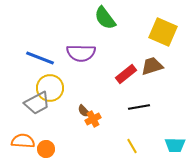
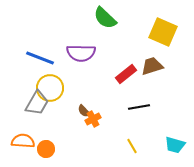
green semicircle: rotated 10 degrees counterclockwise
gray trapezoid: rotated 32 degrees counterclockwise
cyan trapezoid: rotated 15 degrees clockwise
